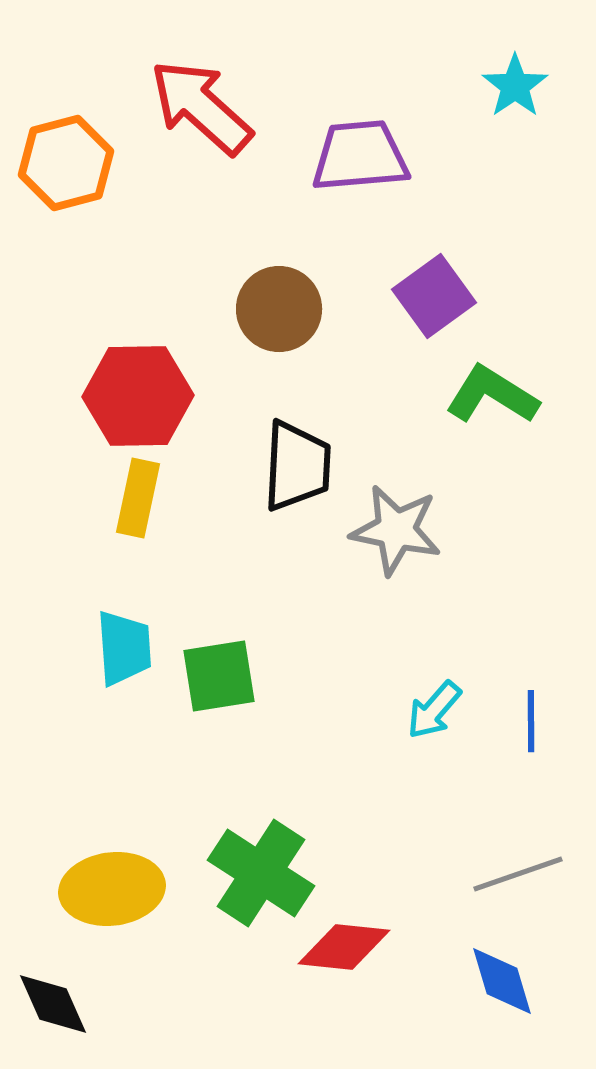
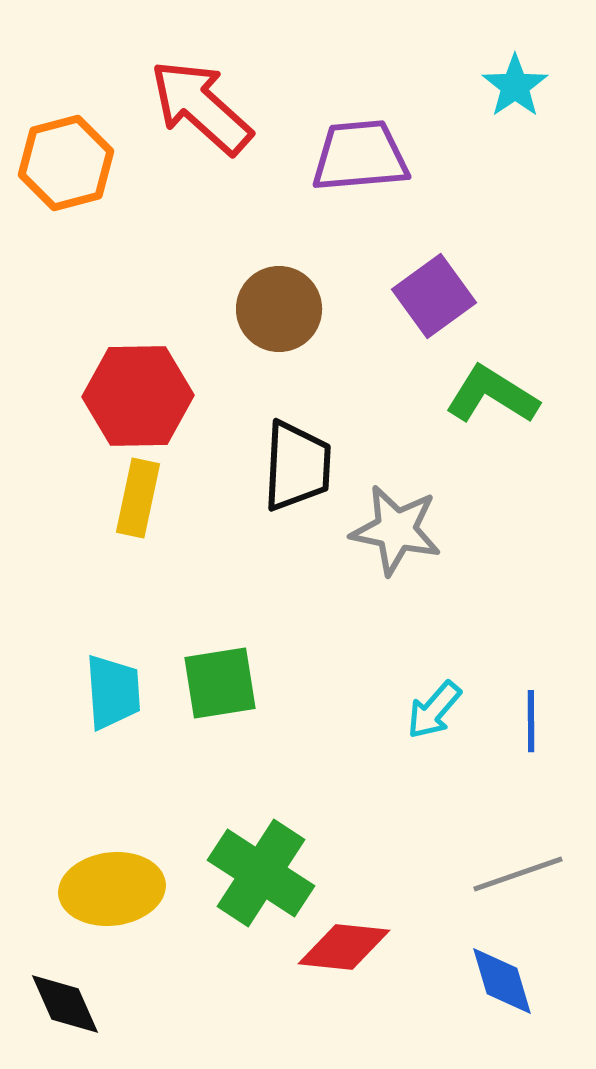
cyan trapezoid: moved 11 px left, 44 px down
green square: moved 1 px right, 7 px down
black diamond: moved 12 px right
